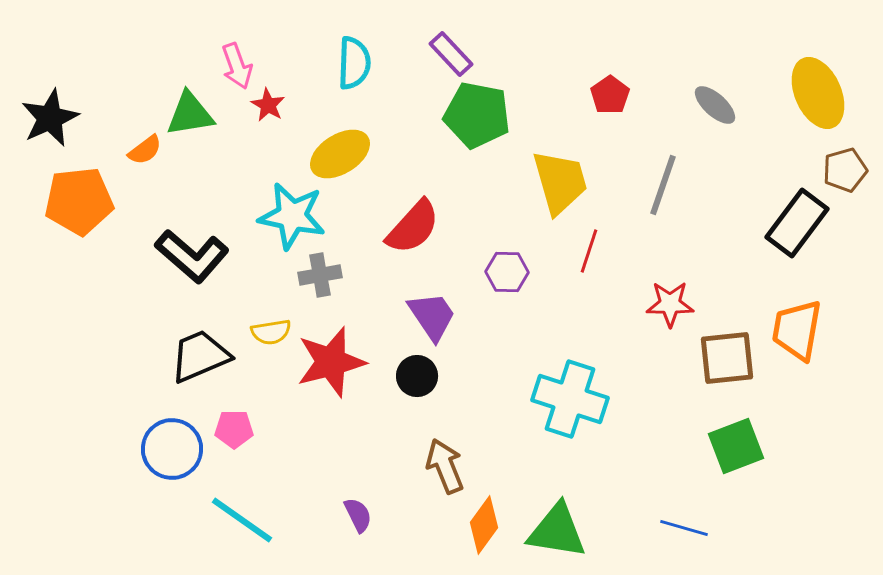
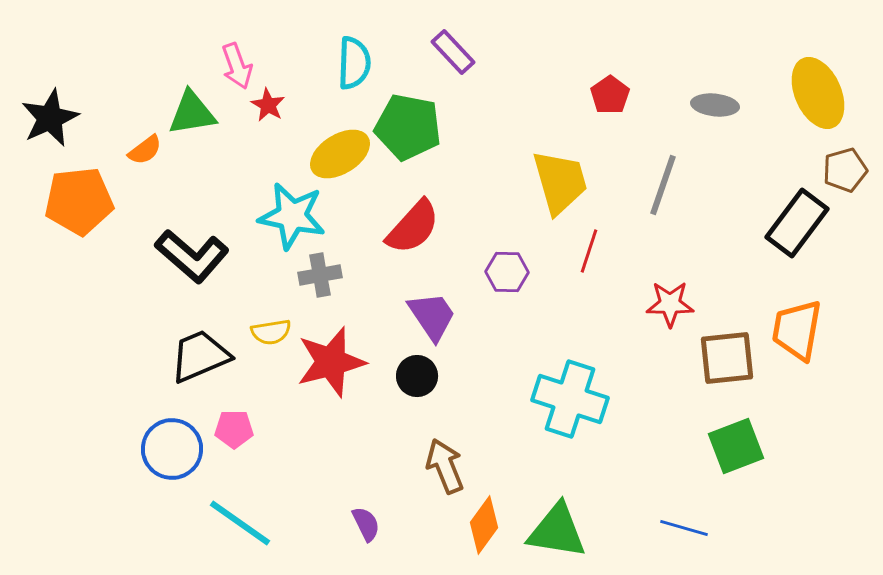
purple rectangle at (451, 54): moved 2 px right, 2 px up
gray ellipse at (715, 105): rotated 36 degrees counterclockwise
green triangle at (190, 114): moved 2 px right, 1 px up
green pentagon at (477, 115): moved 69 px left, 12 px down
purple semicircle at (358, 515): moved 8 px right, 9 px down
cyan line at (242, 520): moved 2 px left, 3 px down
